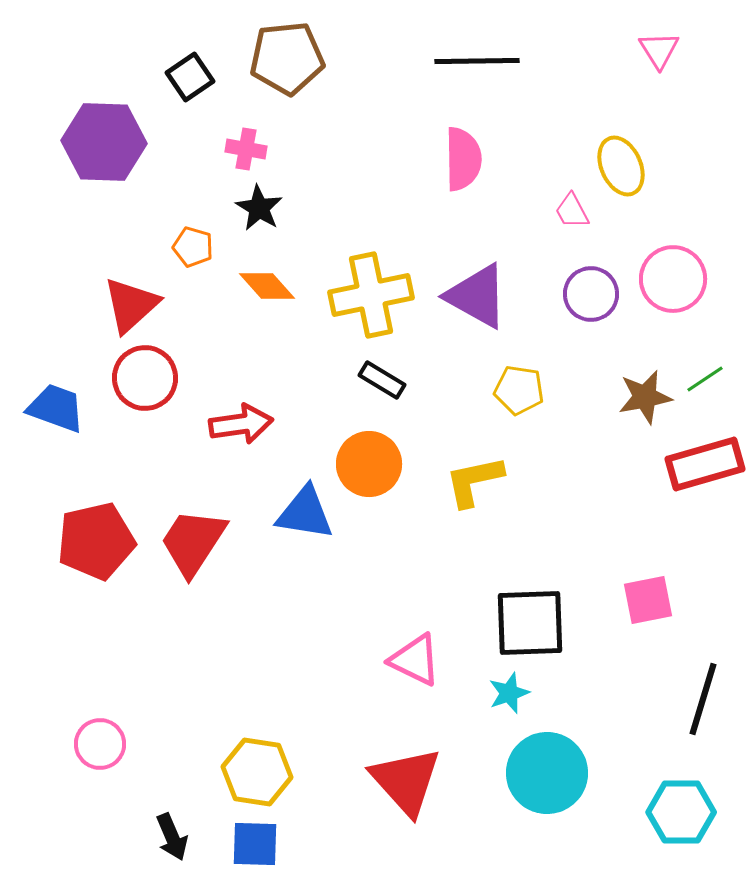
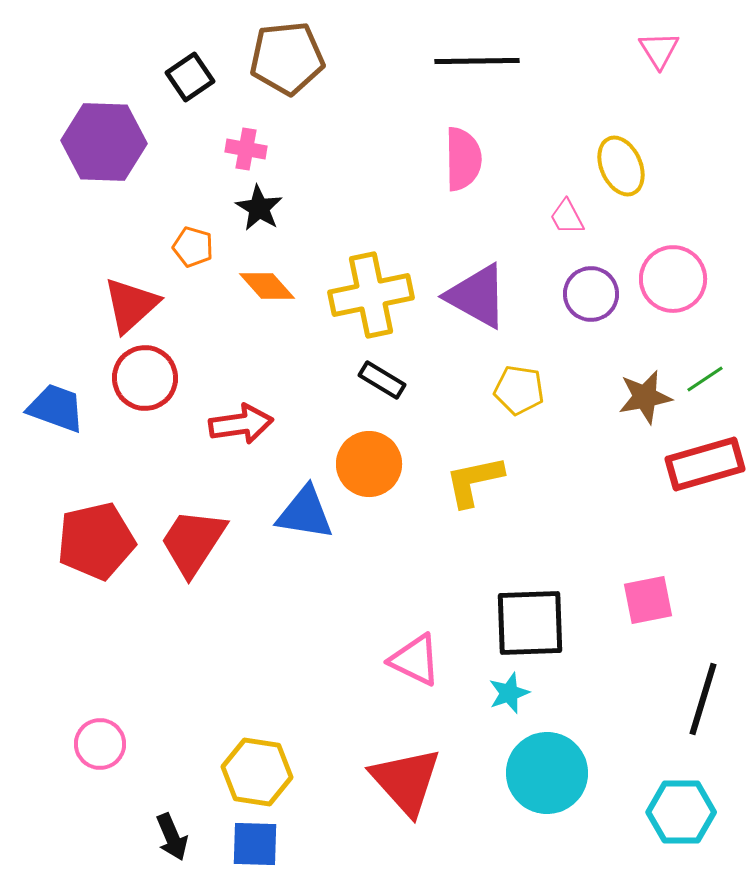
pink trapezoid at (572, 211): moved 5 px left, 6 px down
